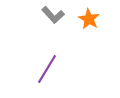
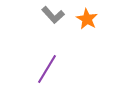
orange star: moved 2 px left
